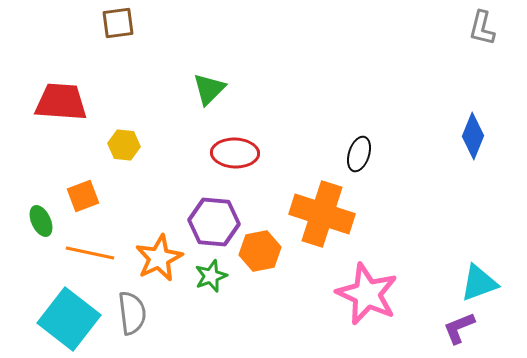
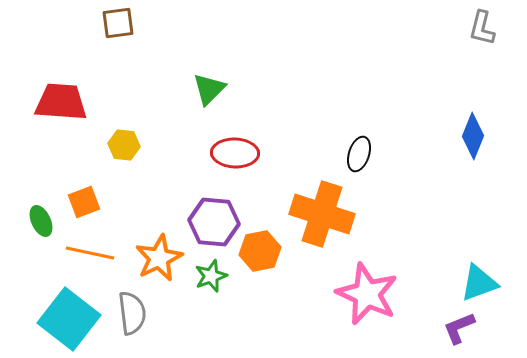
orange square: moved 1 px right, 6 px down
